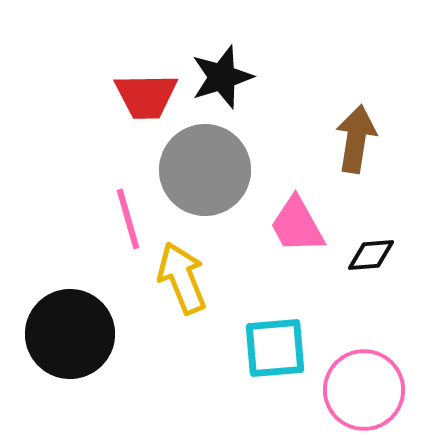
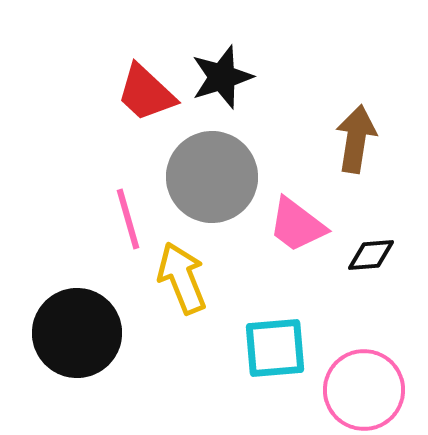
red trapezoid: moved 3 px up; rotated 44 degrees clockwise
gray circle: moved 7 px right, 7 px down
pink trapezoid: rotated 24 degrees counterclockwise
black circle: moved 7 px right, 1 px up
